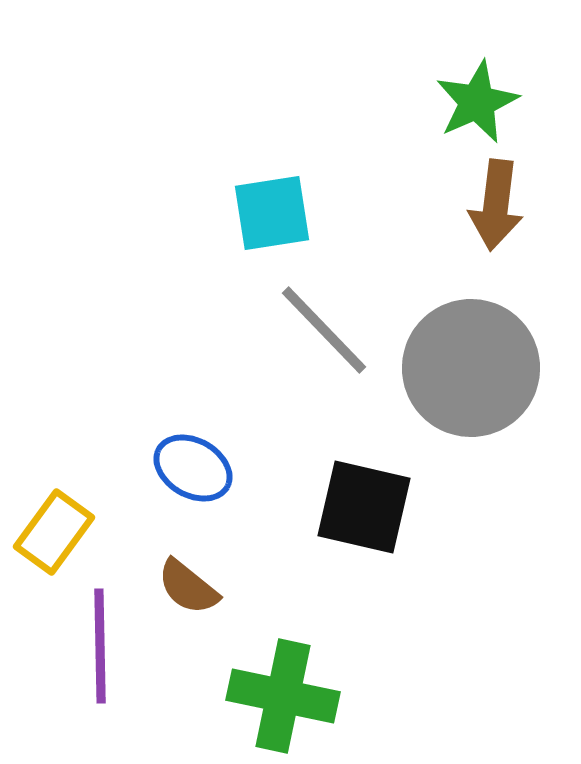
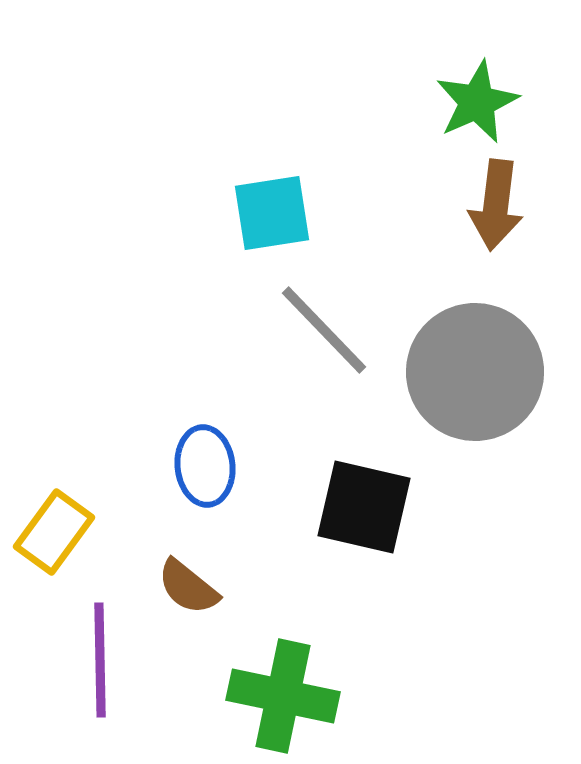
gray circle: moved 4 px right, 4 px down
blue ellipse: moved 12 px right, 2 px up; rotated 54 degrees clockwise
purple line: moved 14 px down
